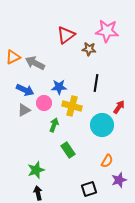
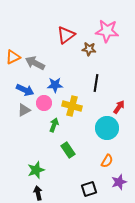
blue star: moved 4 px left, 2 px up
cyan circle: moved 5 px right, 3 px down
purple star: moved 2 px down
